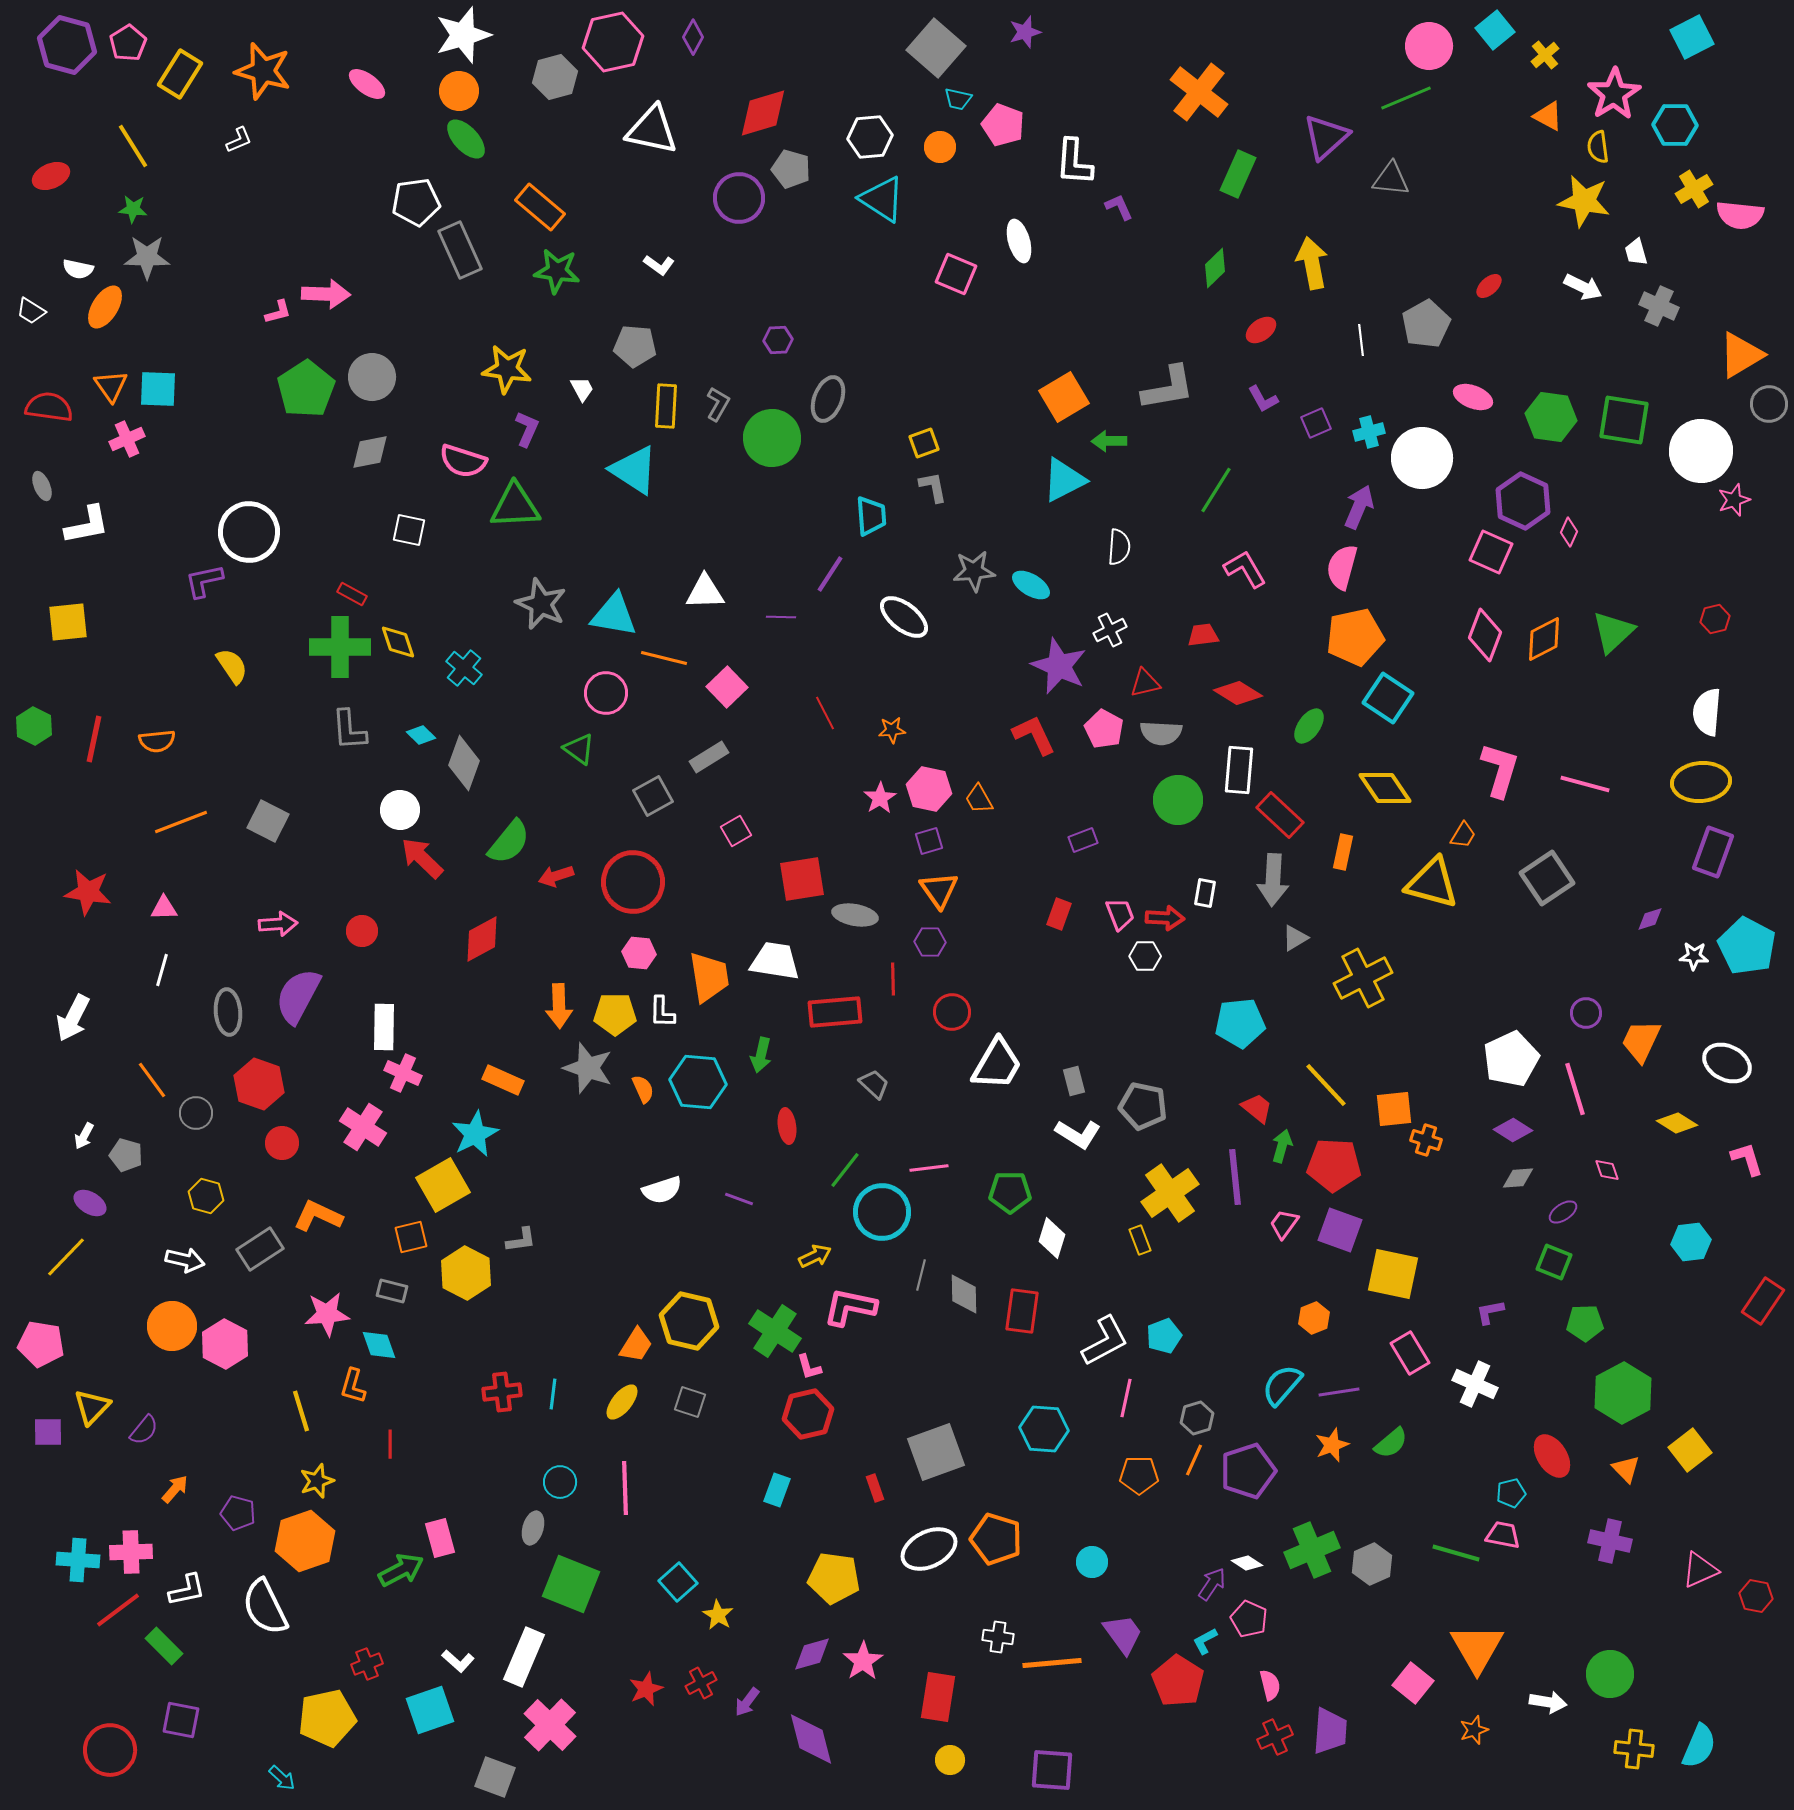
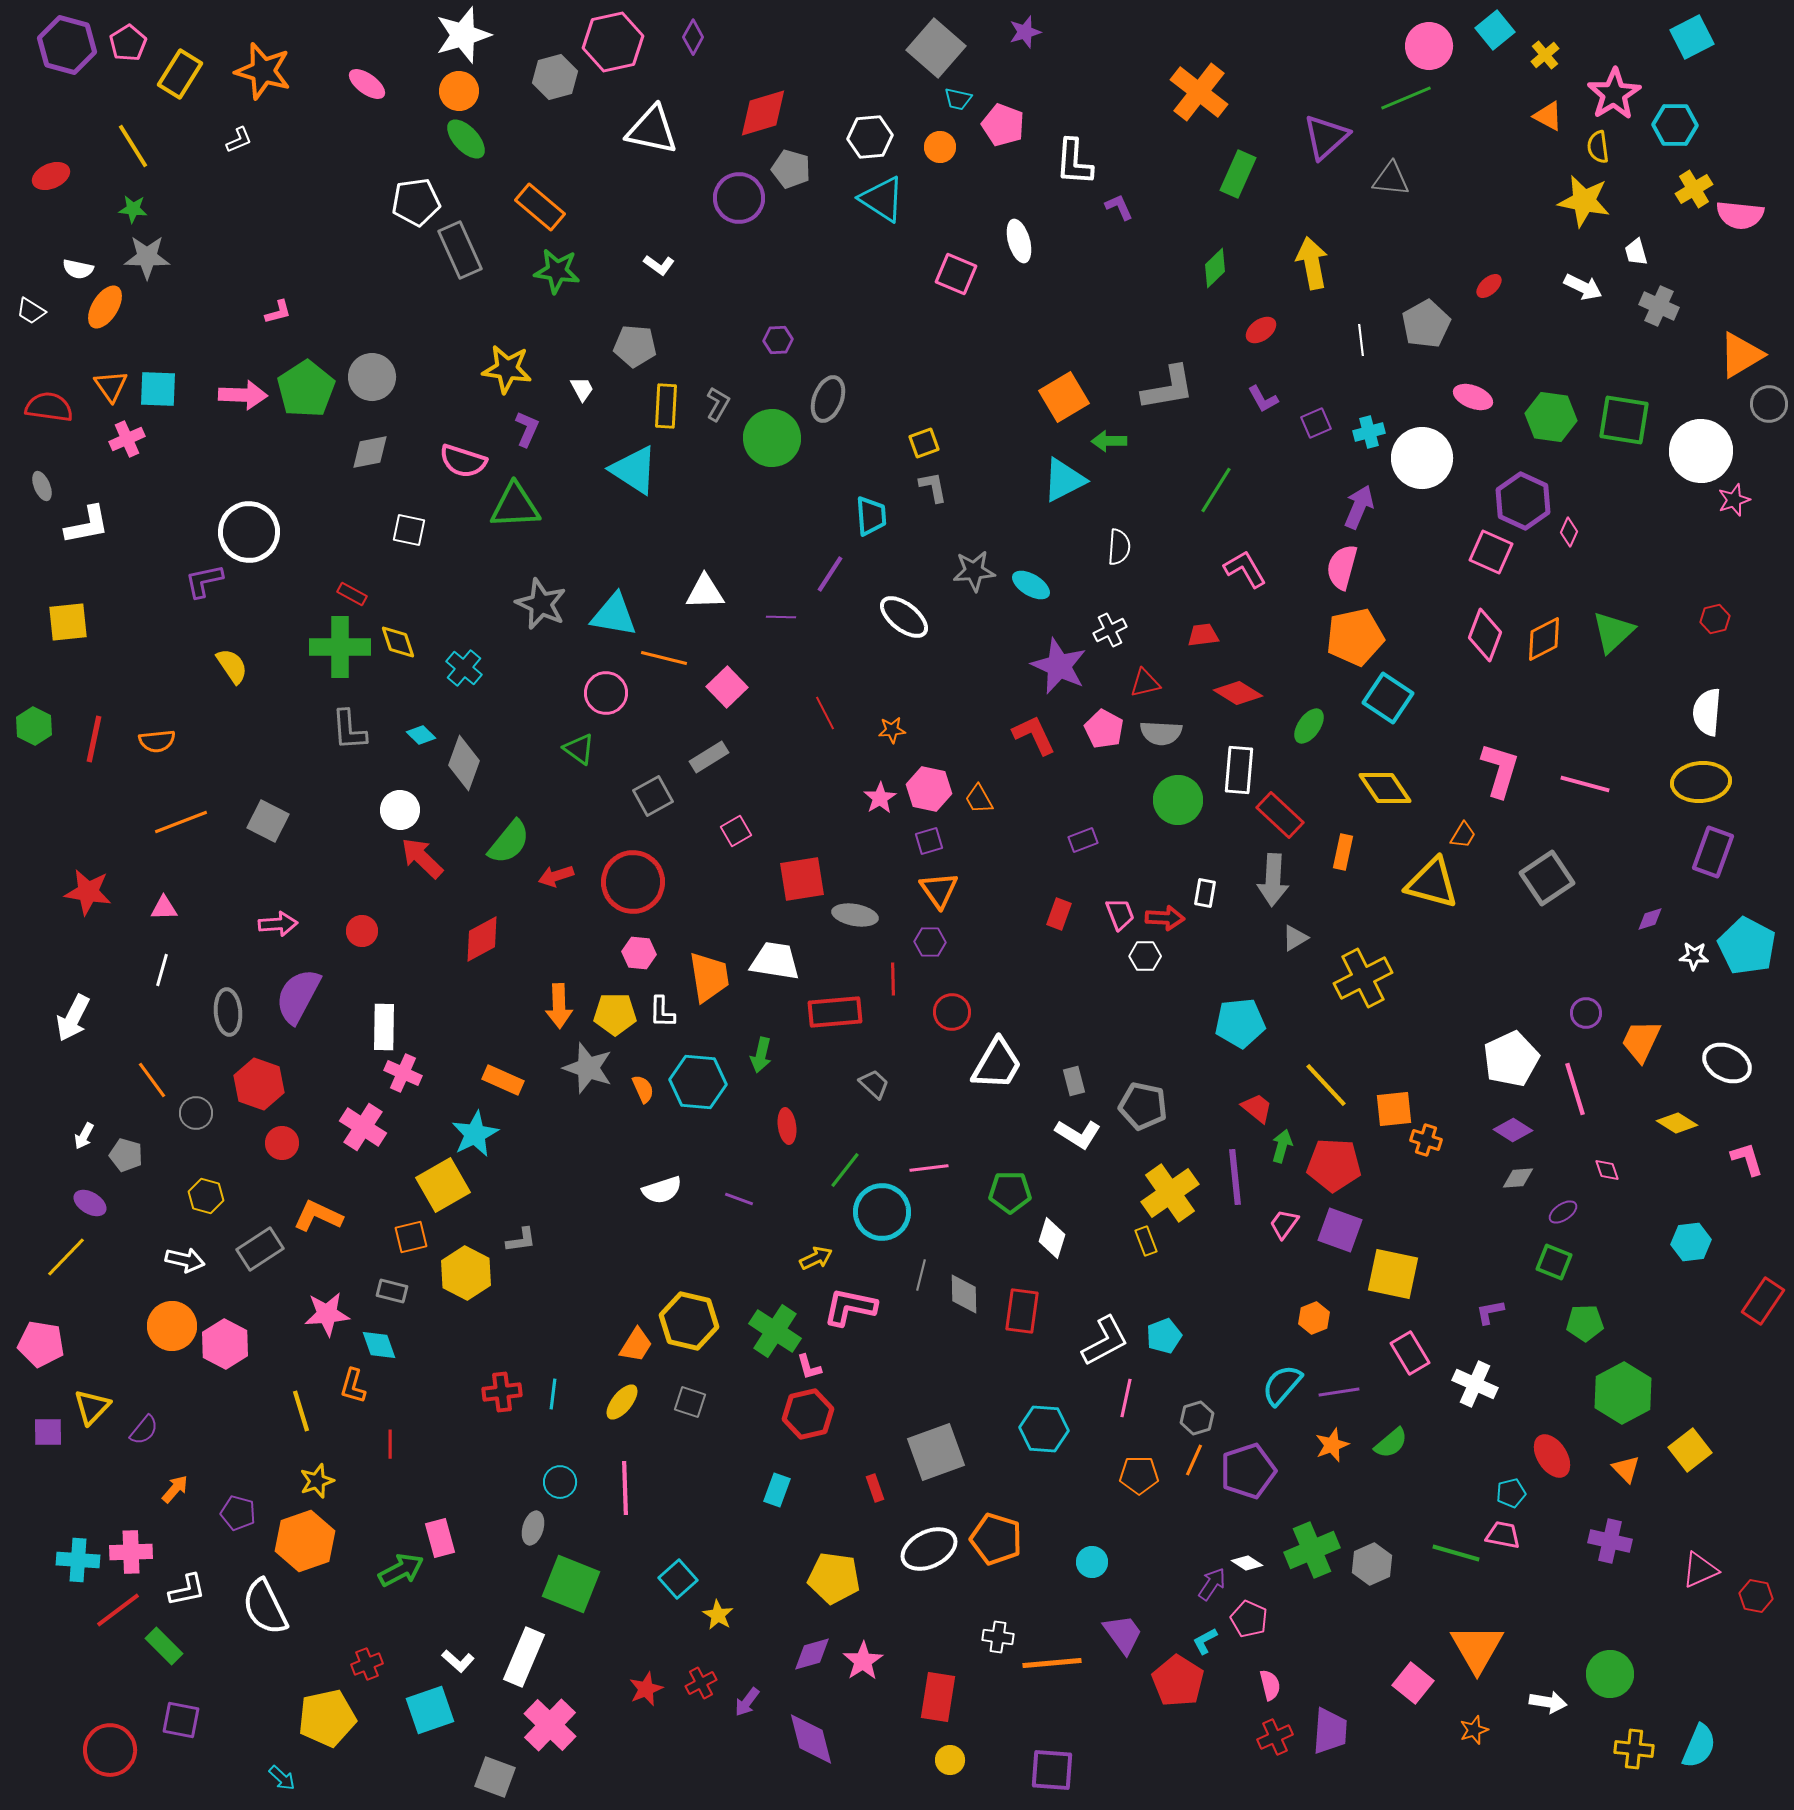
pink arrow at (326, 294): moved 83 px left, 101 px down
yellow rectangle at (1140, 1240): moved 6 px right, 1 px down
yellow arrow at (815, 1256): moved 1 px right, 2 px down
cyan square at (678, 1582): moved 3 px up
